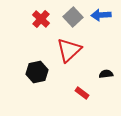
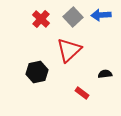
black semicircle: moved 1 px left
